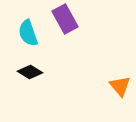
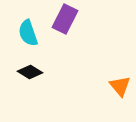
purple rectangle: rotated 56 degrees clockwise
